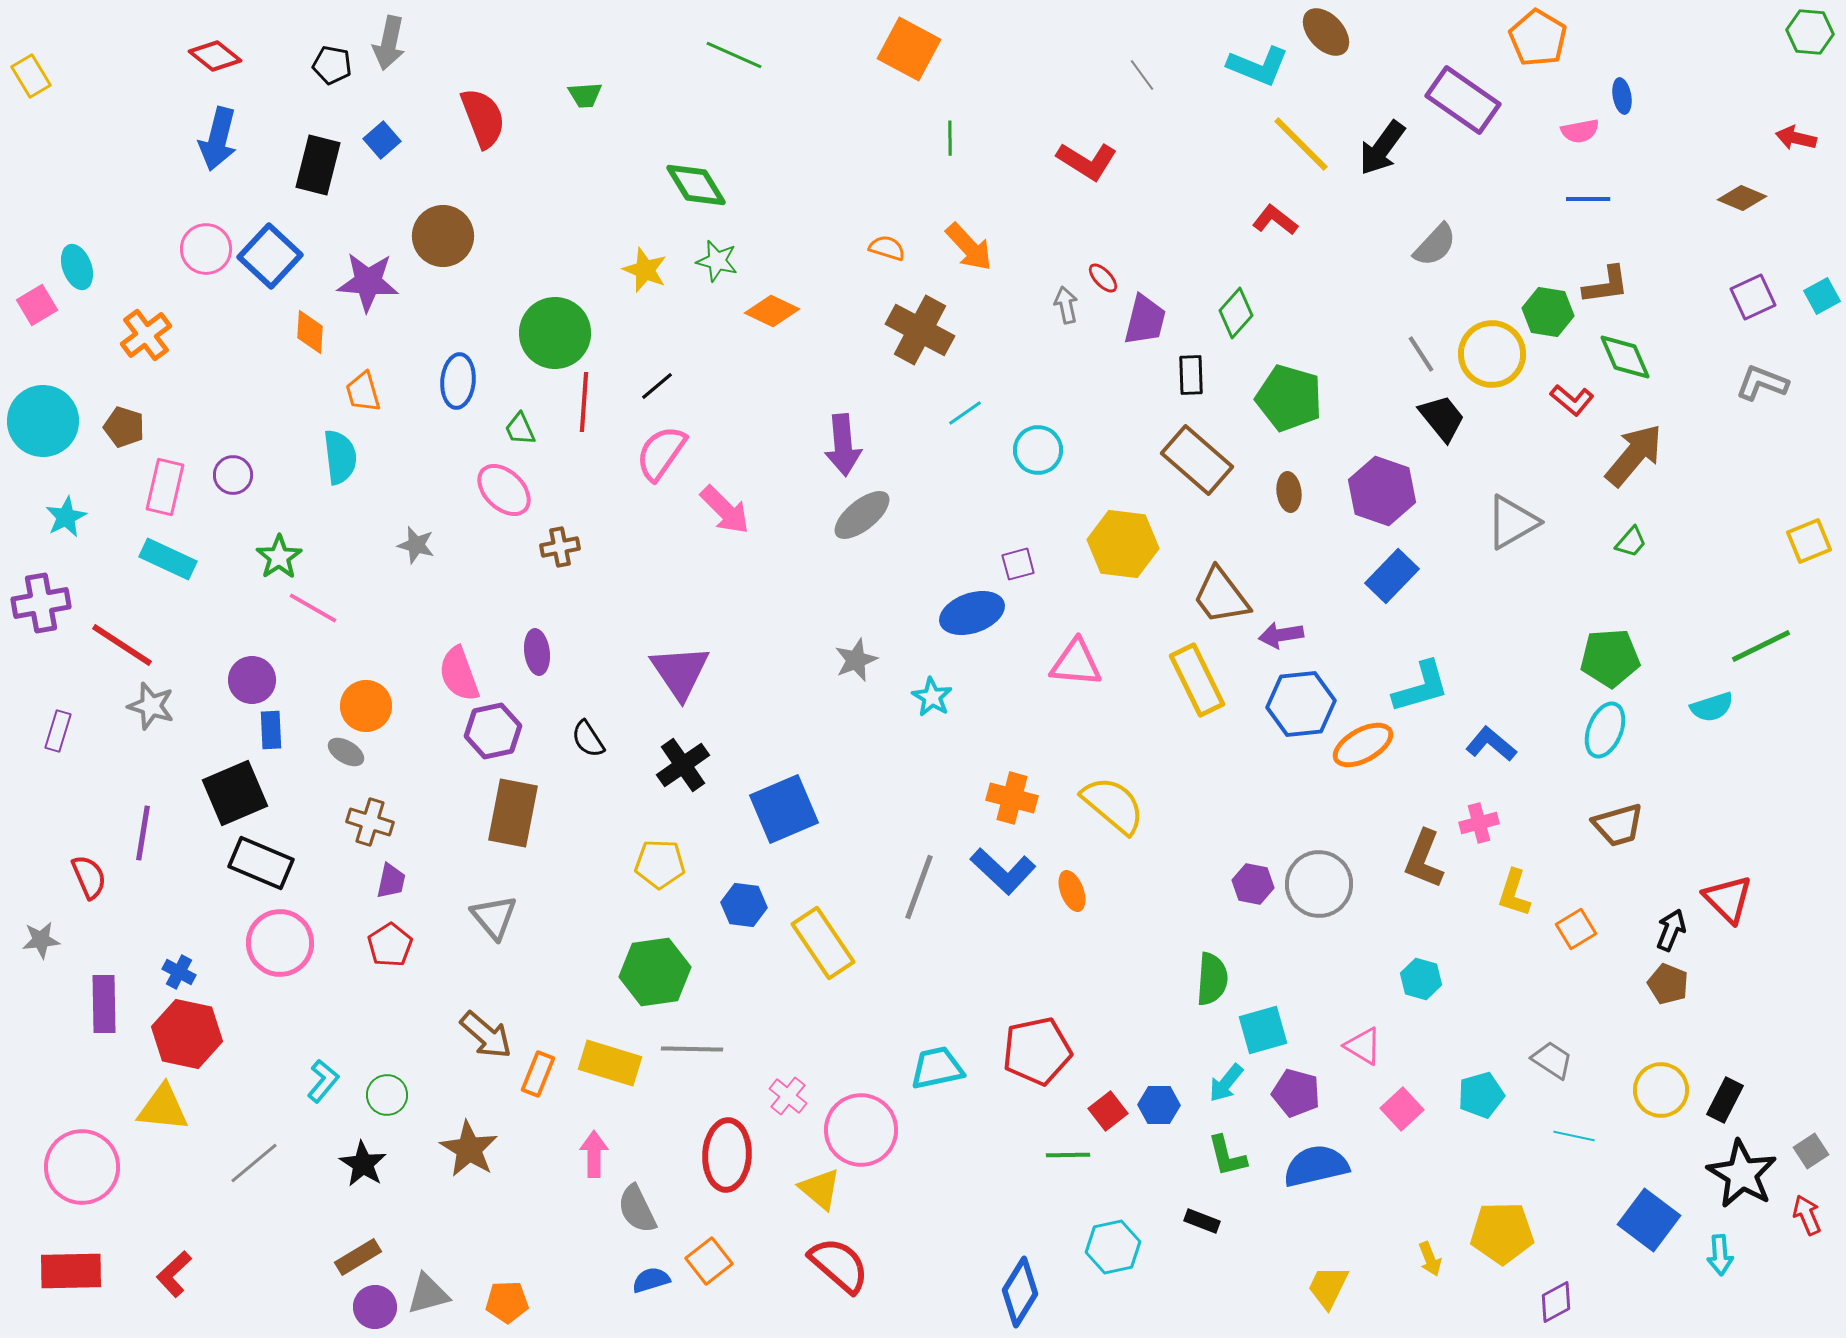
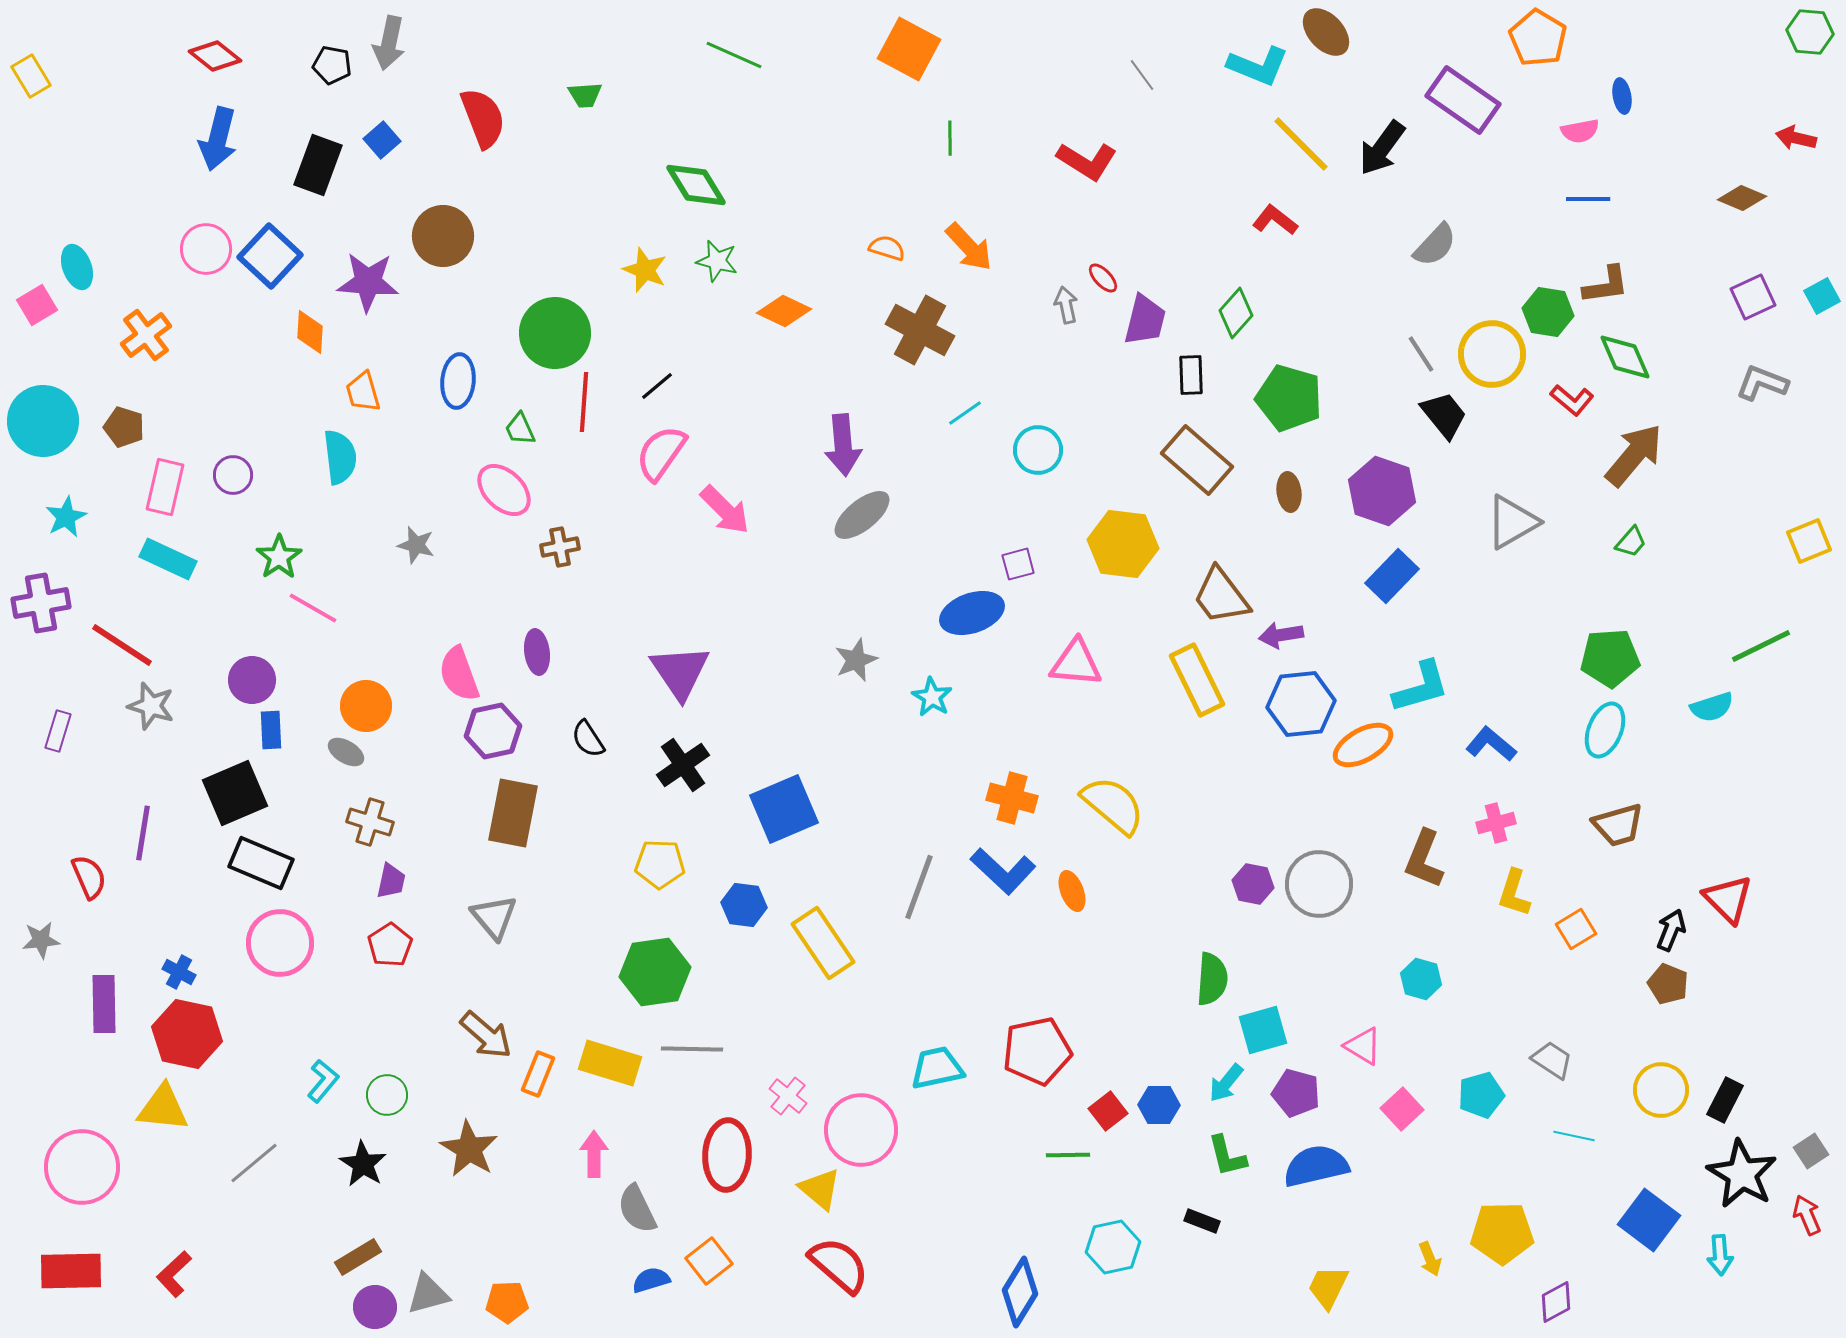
black rectangle at (318, 165): rotated 6 degrees clockwise
orange diamond at (772, 311): moved 12 px right
black trapezoid at (1442, 418): moved 2 px right, 3 px up
pink cross at (1479, 823): moved 17 px right
